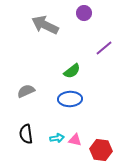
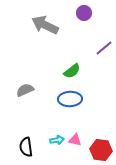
gray semicircle: moved 1 px left, 1 px up
black semicircle: moved 13 px down
cyan arrow: moved 2 px down
